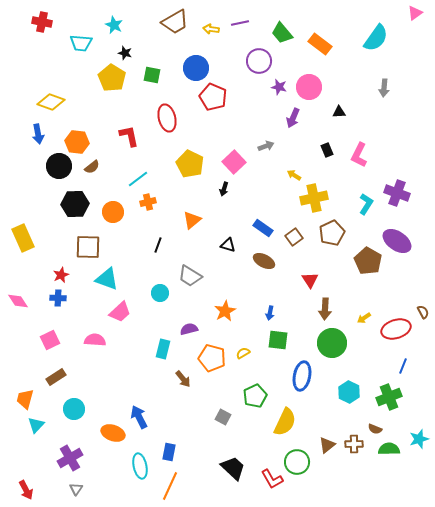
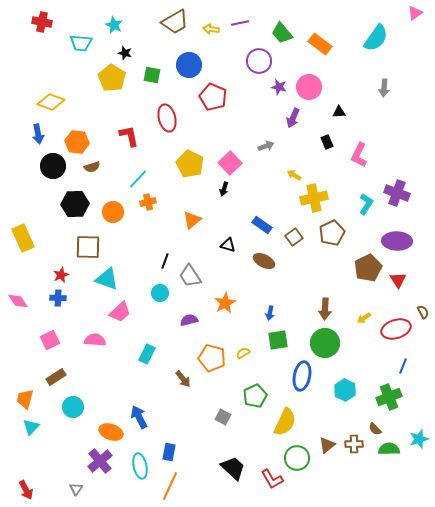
blue circle at (196, 68): moved 7 px left, 3 px up
black rectangle at (327, 150): moved 8 px up
pink square at (234, 162): moved 4 px left, 1 px down
black circle at (59, 166): moved 6 px left
brown semicircle at (92, 167): rotated 21 degrees clockwise
cyan line at (138, 179): rotated 10 degrees counterclockwise
blue rectangle at (263, 228): moved 1 px left, 3 px up
purple ellipse at (397, 241): rotated 32 degrees counterclockwise
black line at (158, 245): moved 7 px right, 16 px down
brown pentagon at (368, 261): moved 7 px down; rotated 16 degrees clockwise
gray trapezoid at (190, 276): rotated 25 degrees clockwise
red triangle at (310, 280): moved 88 px right
orange star at (225, 311): moved 8 px up
purple semicircle at (189, 329): moved 9 px up
green square at (278, 340): rotated 15 degrees counterclockwise
green circle at (332, 343): moved 7 px left
cyan rectangle at (163, 349): moved 16 px left, 5 px down; rotated 12 degrees clockwise
cyan hexagon at (349, 392): moved 4 px left, 2 px up
cyan circle at (74, 409): moved 1 px left, 2 px up
cyan triangle at (36, 425): moved 5 px left, 2 px down
brown semicircle at (375, 429): rotated 24 degrees clockwise
orange ellipse at (113, 433): moved 2 px left, 1 px up
purple cross at (70, 458): moved 30 px right, 3 px down; rotated 10 degrees counterclockwise
green circle at (297, 462): moved 4 px up
